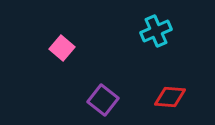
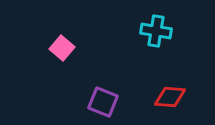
cyan cross: rotated 32 degrees clockwise
purple square: moved 2 px down; rotated 16 degrees counterclockwise
